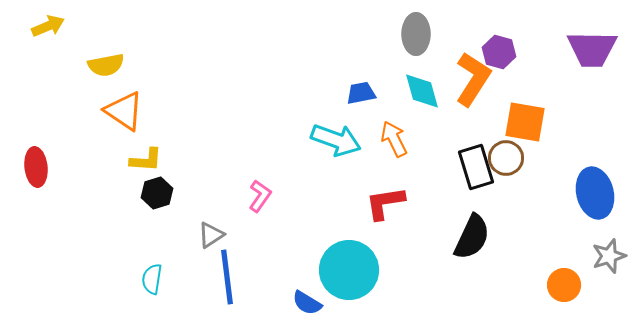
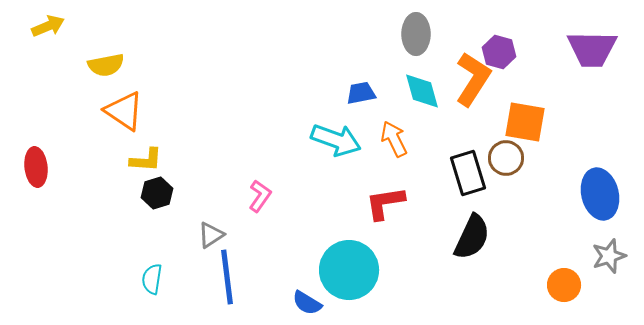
black rectangle: moved 8 px left, 6 px down
blue ellipse: moved 5 px right, 1 px down
